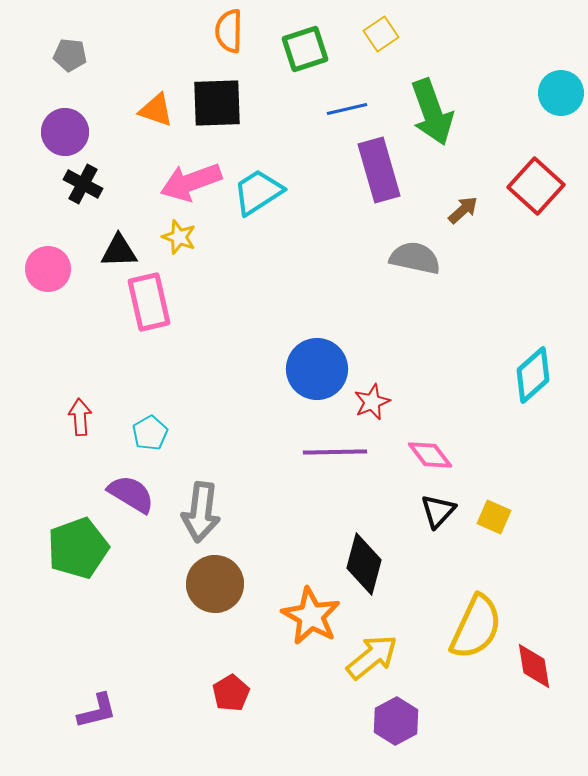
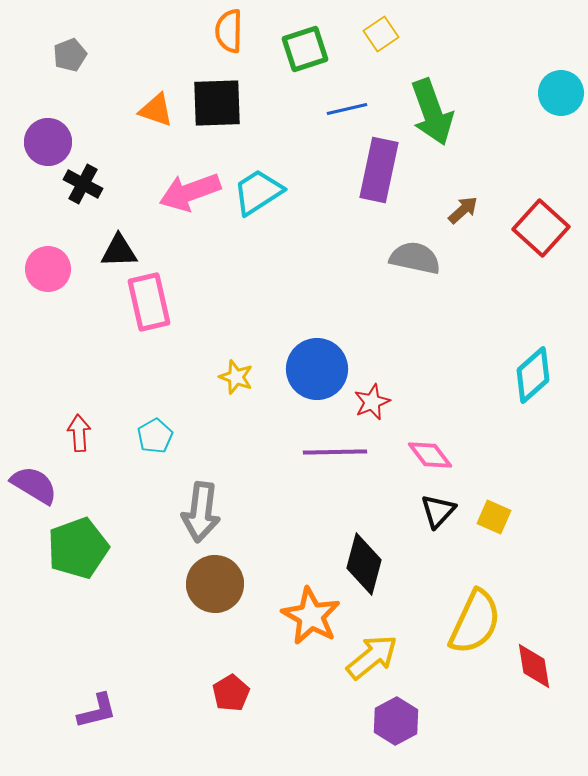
gray pentagon at (70, 55): rotated 28 degrees counterclockwise
purple circle at (65, 132): moved 17 px left, 10 px down
purple rectangle at (379, 170): rotated 28 degrees clockwise
pink arrow at (191, 182): moved 1 px left, 10 px down
red square at (536, 186): moved 5 px right, 42 px down
yellow star at (179, 237): moved 57 px right, 140 px down
red arrow at (80, 417): moved 1 px left, 16 px down
cyan pentagon at (150, 433): moved 5 px right, 3 px down
purple semicircle at (131, 494): moved 97 px left, 9 px up
yellow semicircle at (476, 627): moved 1 px left, 5 px up
